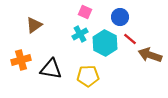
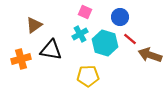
cyan hexagon: rotated 10 degrees counterclockwise
orange cross: moved 1 px up
black triangle: moved 19 px up
